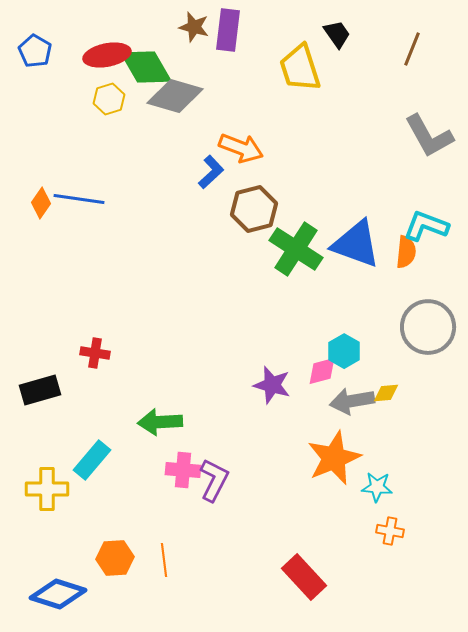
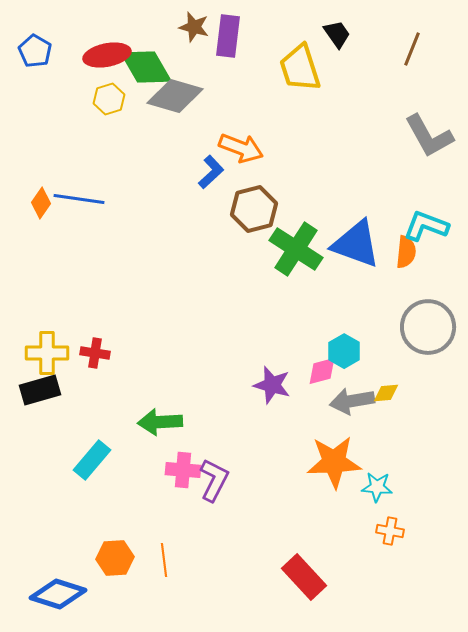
purple rectangle: moved 6 px down
orange star: moved 4 px down; rotated 20 degrees clockwise
yellow cross: moved 136 px up
